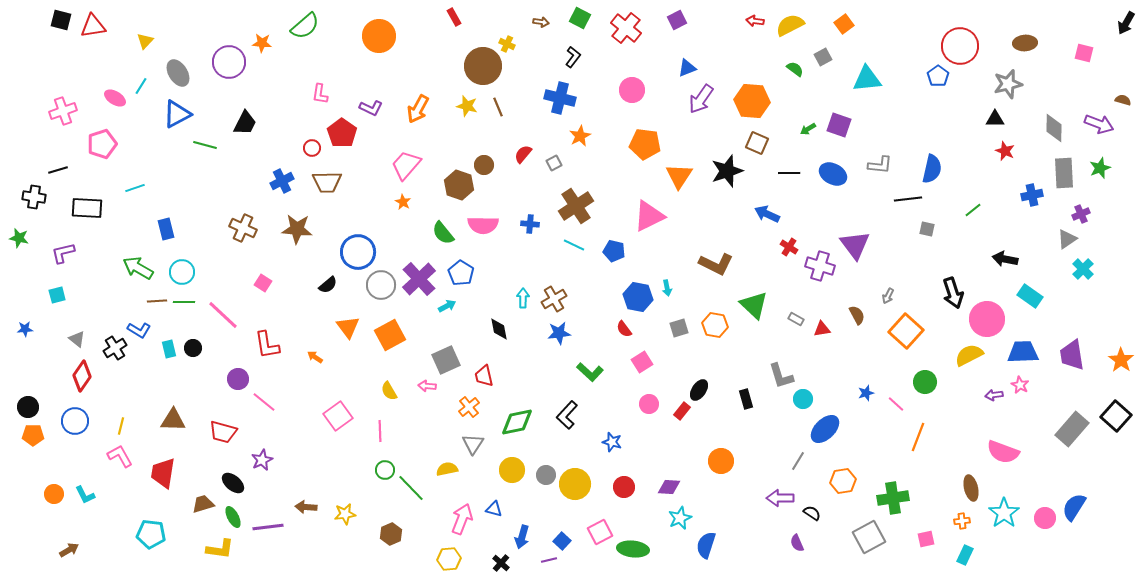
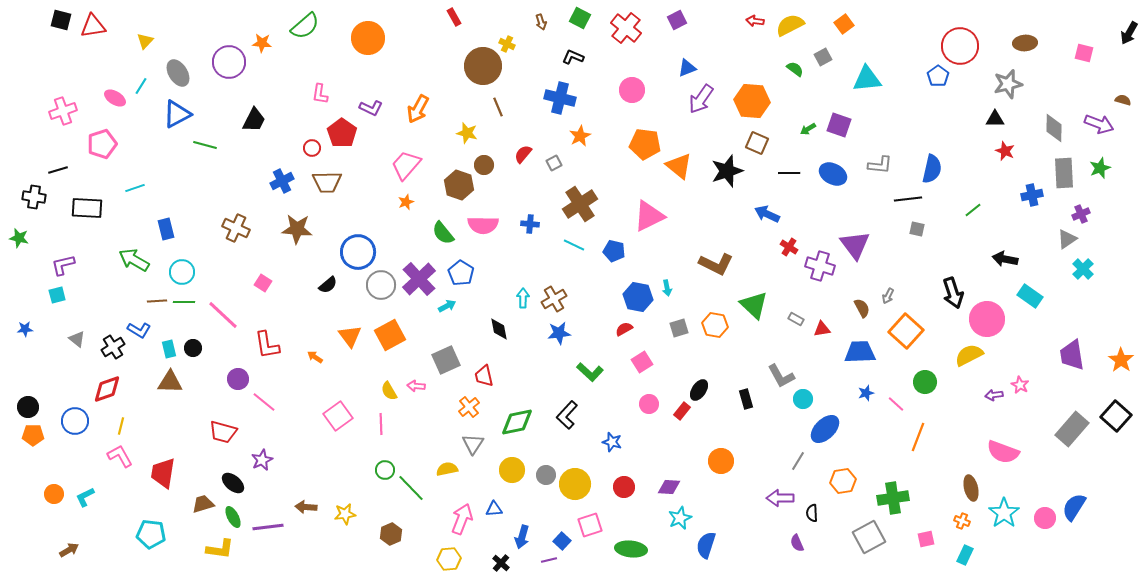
brown arrow at (541, 22): rotated 63 degrees clockwise
black arrow at (1126, 23): moved 3 px right, 10 px down
orange circle at (379, 36): moved 11 px left, 2 px down
black L-shape at (573, 57): rotated 105 degrees counterclockwise
yellow star at (467, 106): moved 27 px down
black trapezoid at (245, 123): moved 9 px right, 3 px up
orange triangle at (679, 176): moved 10 px up; rotated 24 degrees counterclockwise
orange star at (403, 202): moved 3 px right; rotated 21 degrees clockwise
brown cross at (576, 206): moved 4 px right, 2 px up
brown cross at (243, 228): moved 7 px left
gray square at (927, 229): moved 10 px left
purple L-shape at (63, 253): moved 12 px down
green arrow at (138, 268): moved 4 px left, 8 px up
brown semicircle at (857, 315): moved 5 px right, 7 px up
orange triangle at (348, 327): moved 2 px right, 9 px down
red semicircle at (624, 329): rotated 96 degrees clockwise
black cross at (115, 348): moved 2 px left, 1 px up
blue trapezoid at (1023, 352): moved 163 px left
red diamond at (82, 376): moved 25 px right, 13 px down; rotated 36 degrees clockwise
gray L-shape at (781, 376): rotated 12 degrees counterclockwise
pink arrow at (427, 386): moved 11 px left
brown triangle at (173, 420): moved 3 px left, 38 px up
pink line at (380, 431): moved 1 px right, 7 px up
cyan L-shape at (85, 495): moved 2 px down; rotated 90 degrees clockwise
blue triangle at (494, 509): rotated 18 degrees counterclockwise
black semicircle at (812, 513): rotated 126 degrees counterclockwise
orange cross at (962, 521): rotated 28 degrees clockwise
pink square at (600, 532): moved 10 px left, 7 px up; rotated 10 degrees clockwise
green ellipse at (633, 549): moved 2 px left
